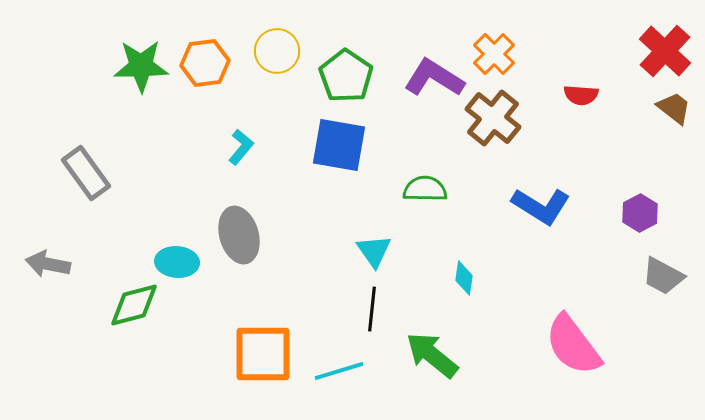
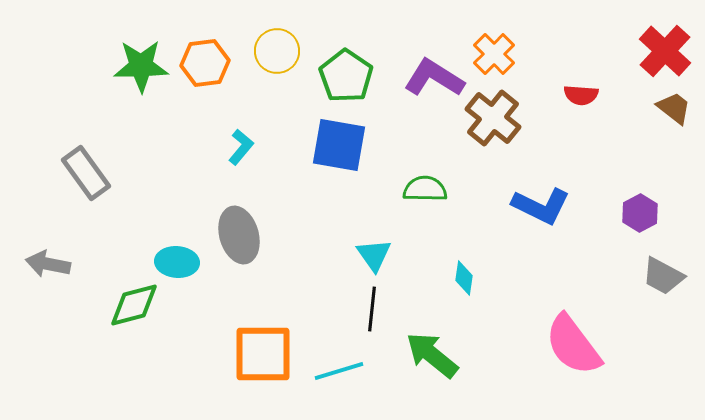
blue L-shape: rotated 6 degrees counterclockwise
cyan triangle: moved 4 px down
